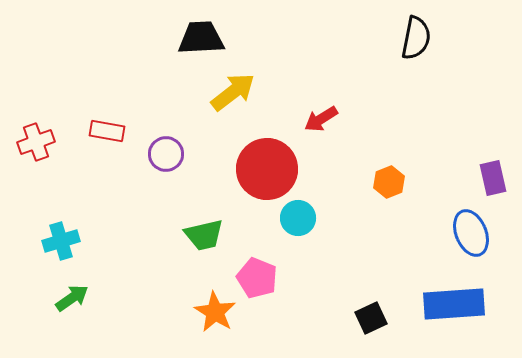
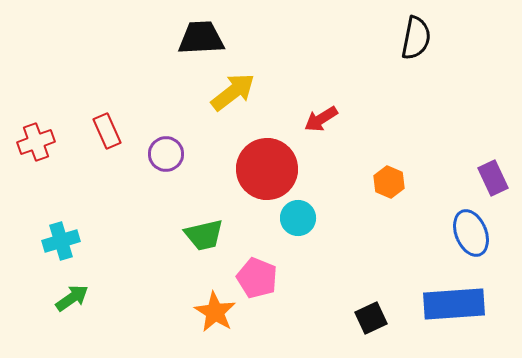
red rectangle: rotated 56 degrees clockwise
purple rectangle: rotated 12 degrees counterclockwise
orange hexagon: rotated 16 degrees counterclockwise
